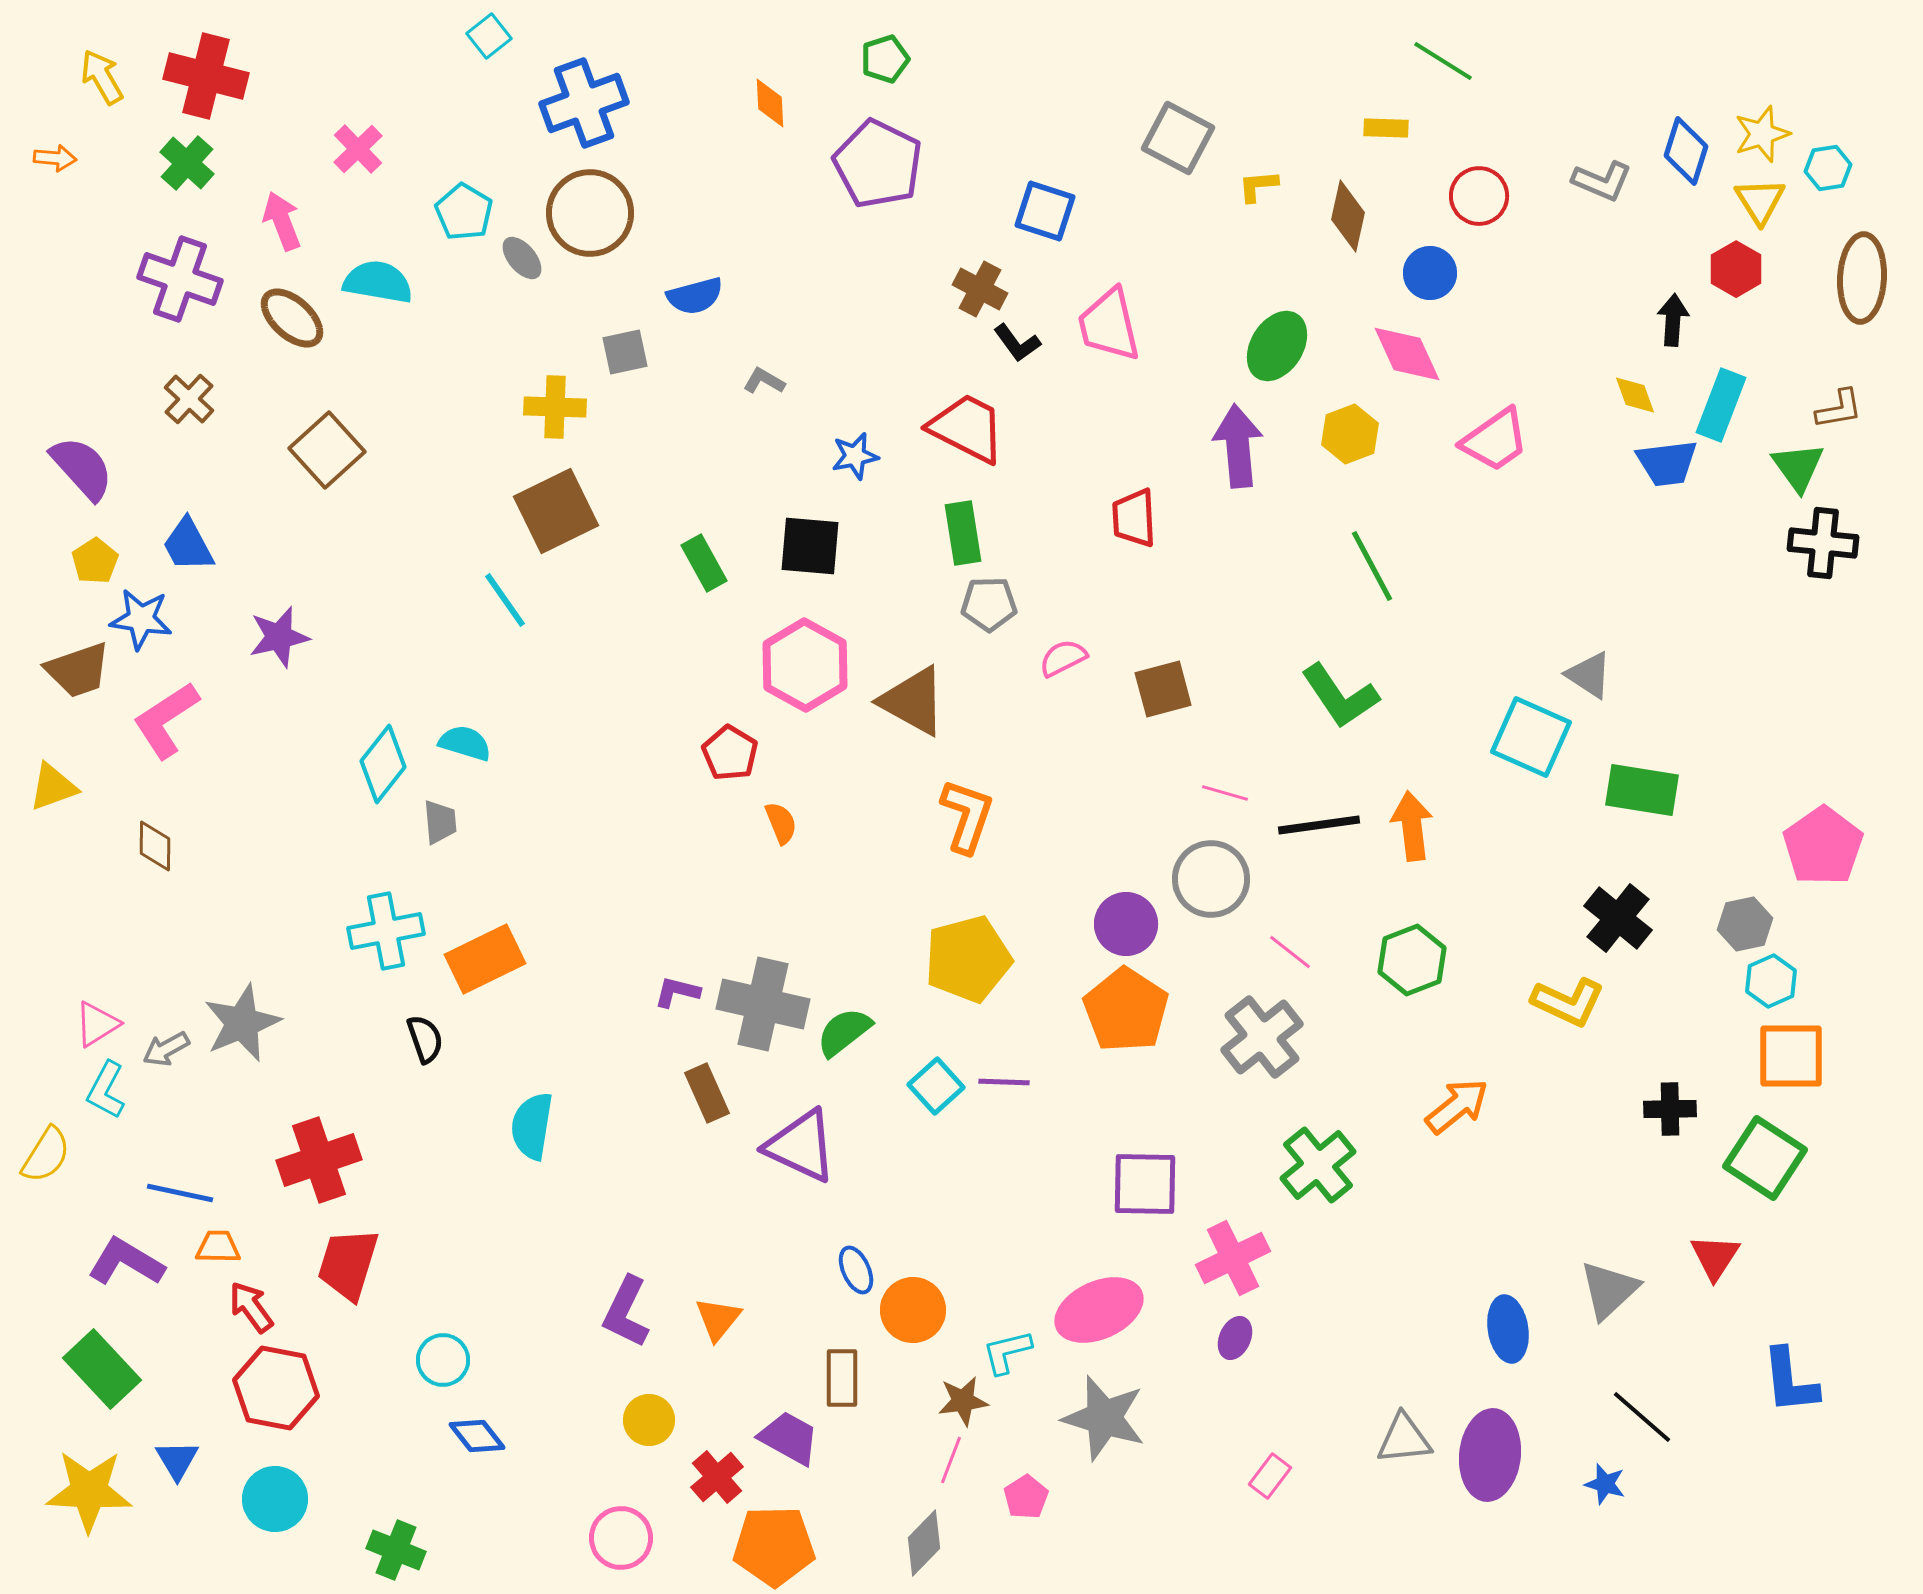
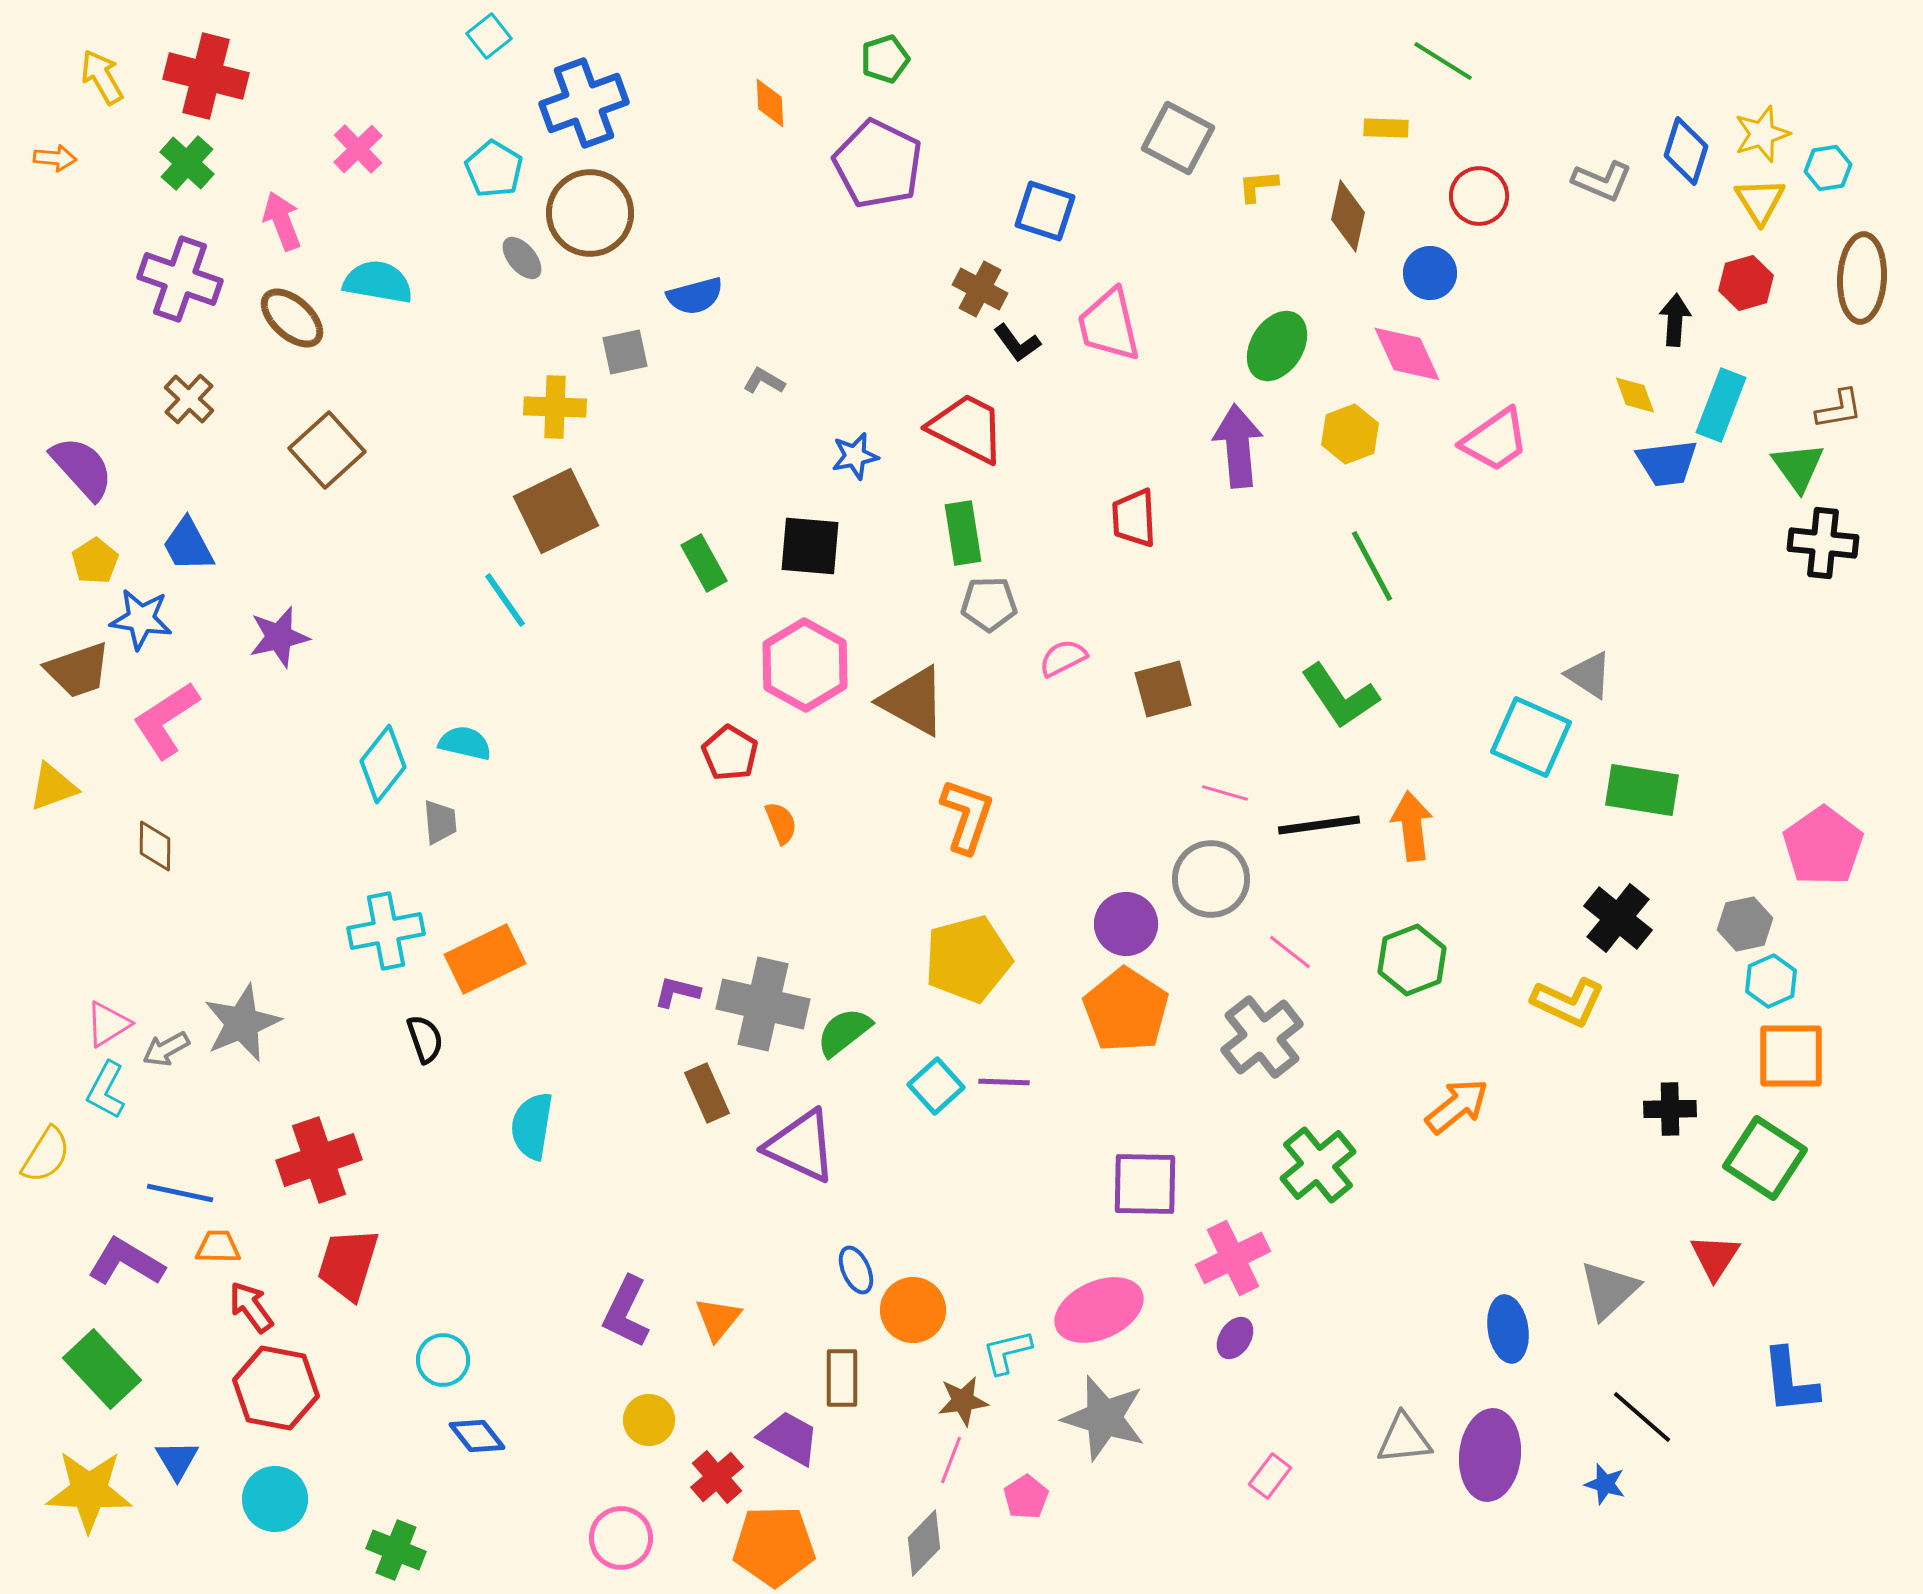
cyan pentagon at (464, 212): moved 30 px right, 43 px up
red hexagon at (1736, 269): moved 10 px right, 14 px down; rotated 14 degrees clockwise
black arrow at (1673, 320): moved 2 px right
cyan semicircle at (465, 743): rotated 4 degrees counterclockwise
pink triangle at (97, 1024): moved 11 px right
purple ellipse at (1235, 1338): rotated 9 degrees clockwise
